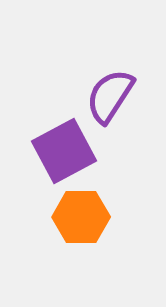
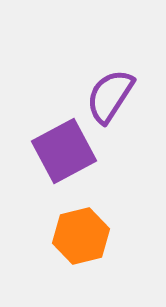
orange hexagon: moved 19 px down; rotated 14 degrees counterclockwise
